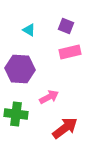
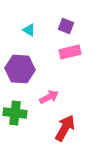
green cross: moved 1 px left, 1 px up
red arrow: rotated 24 degrees counterclockwise
